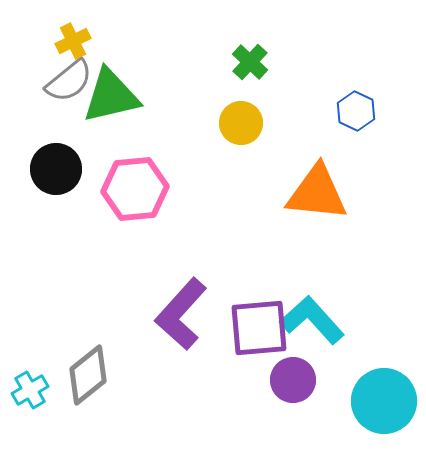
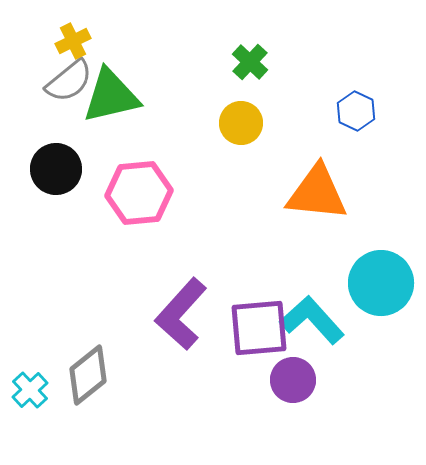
pink hexagon: moved 4 px right, 4 px down
cyan cross: rotated 12 degrees counterclockwise
cyan circle: moved 3 px left, 118 px up
